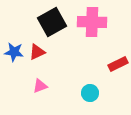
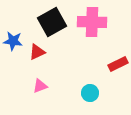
blue star: moved 1 px left, 11 px up
